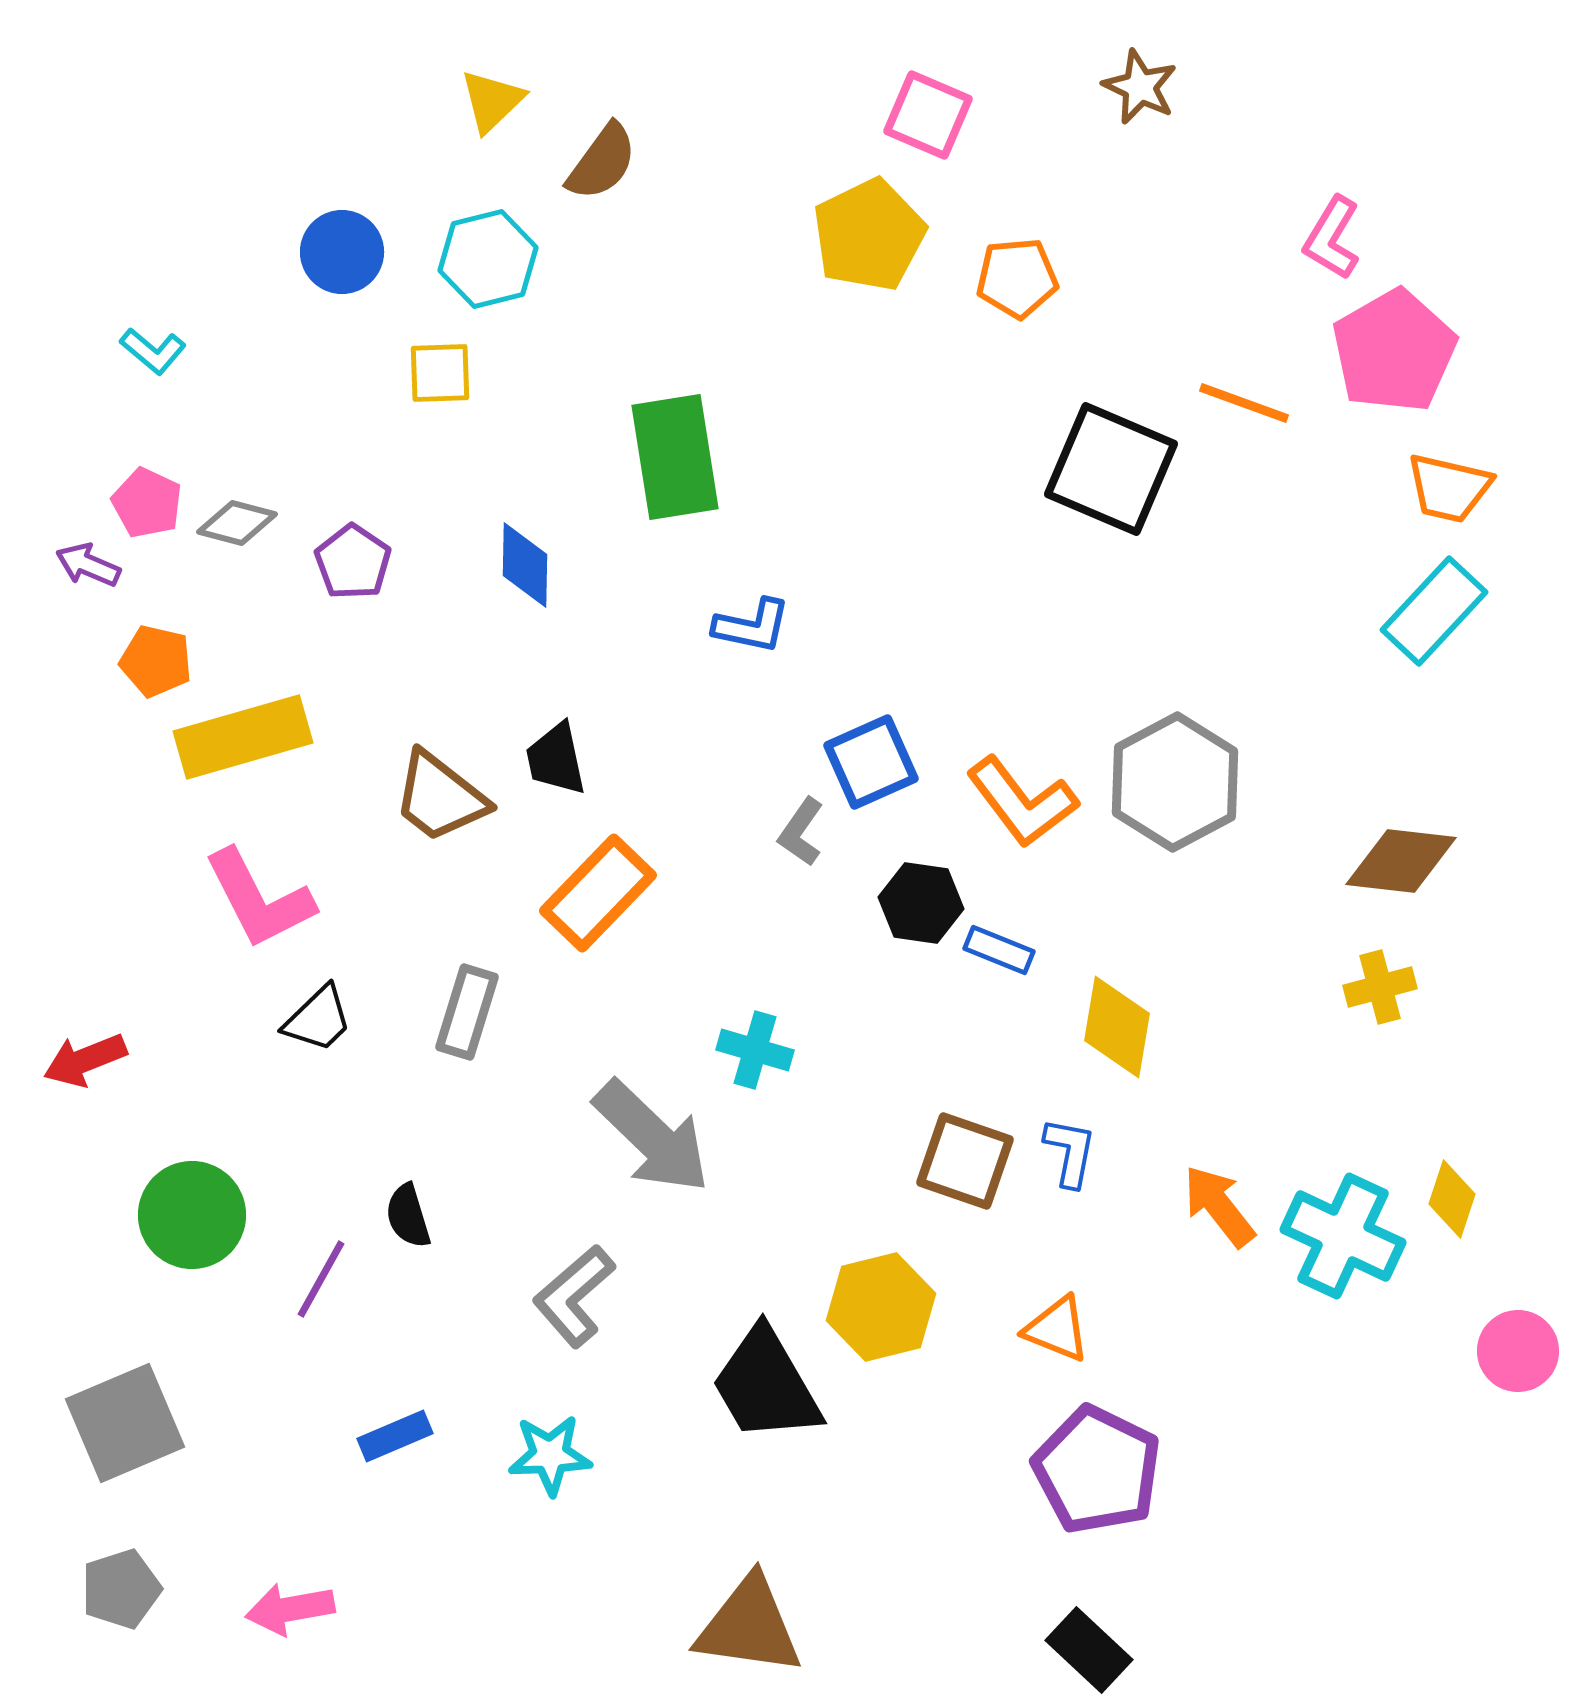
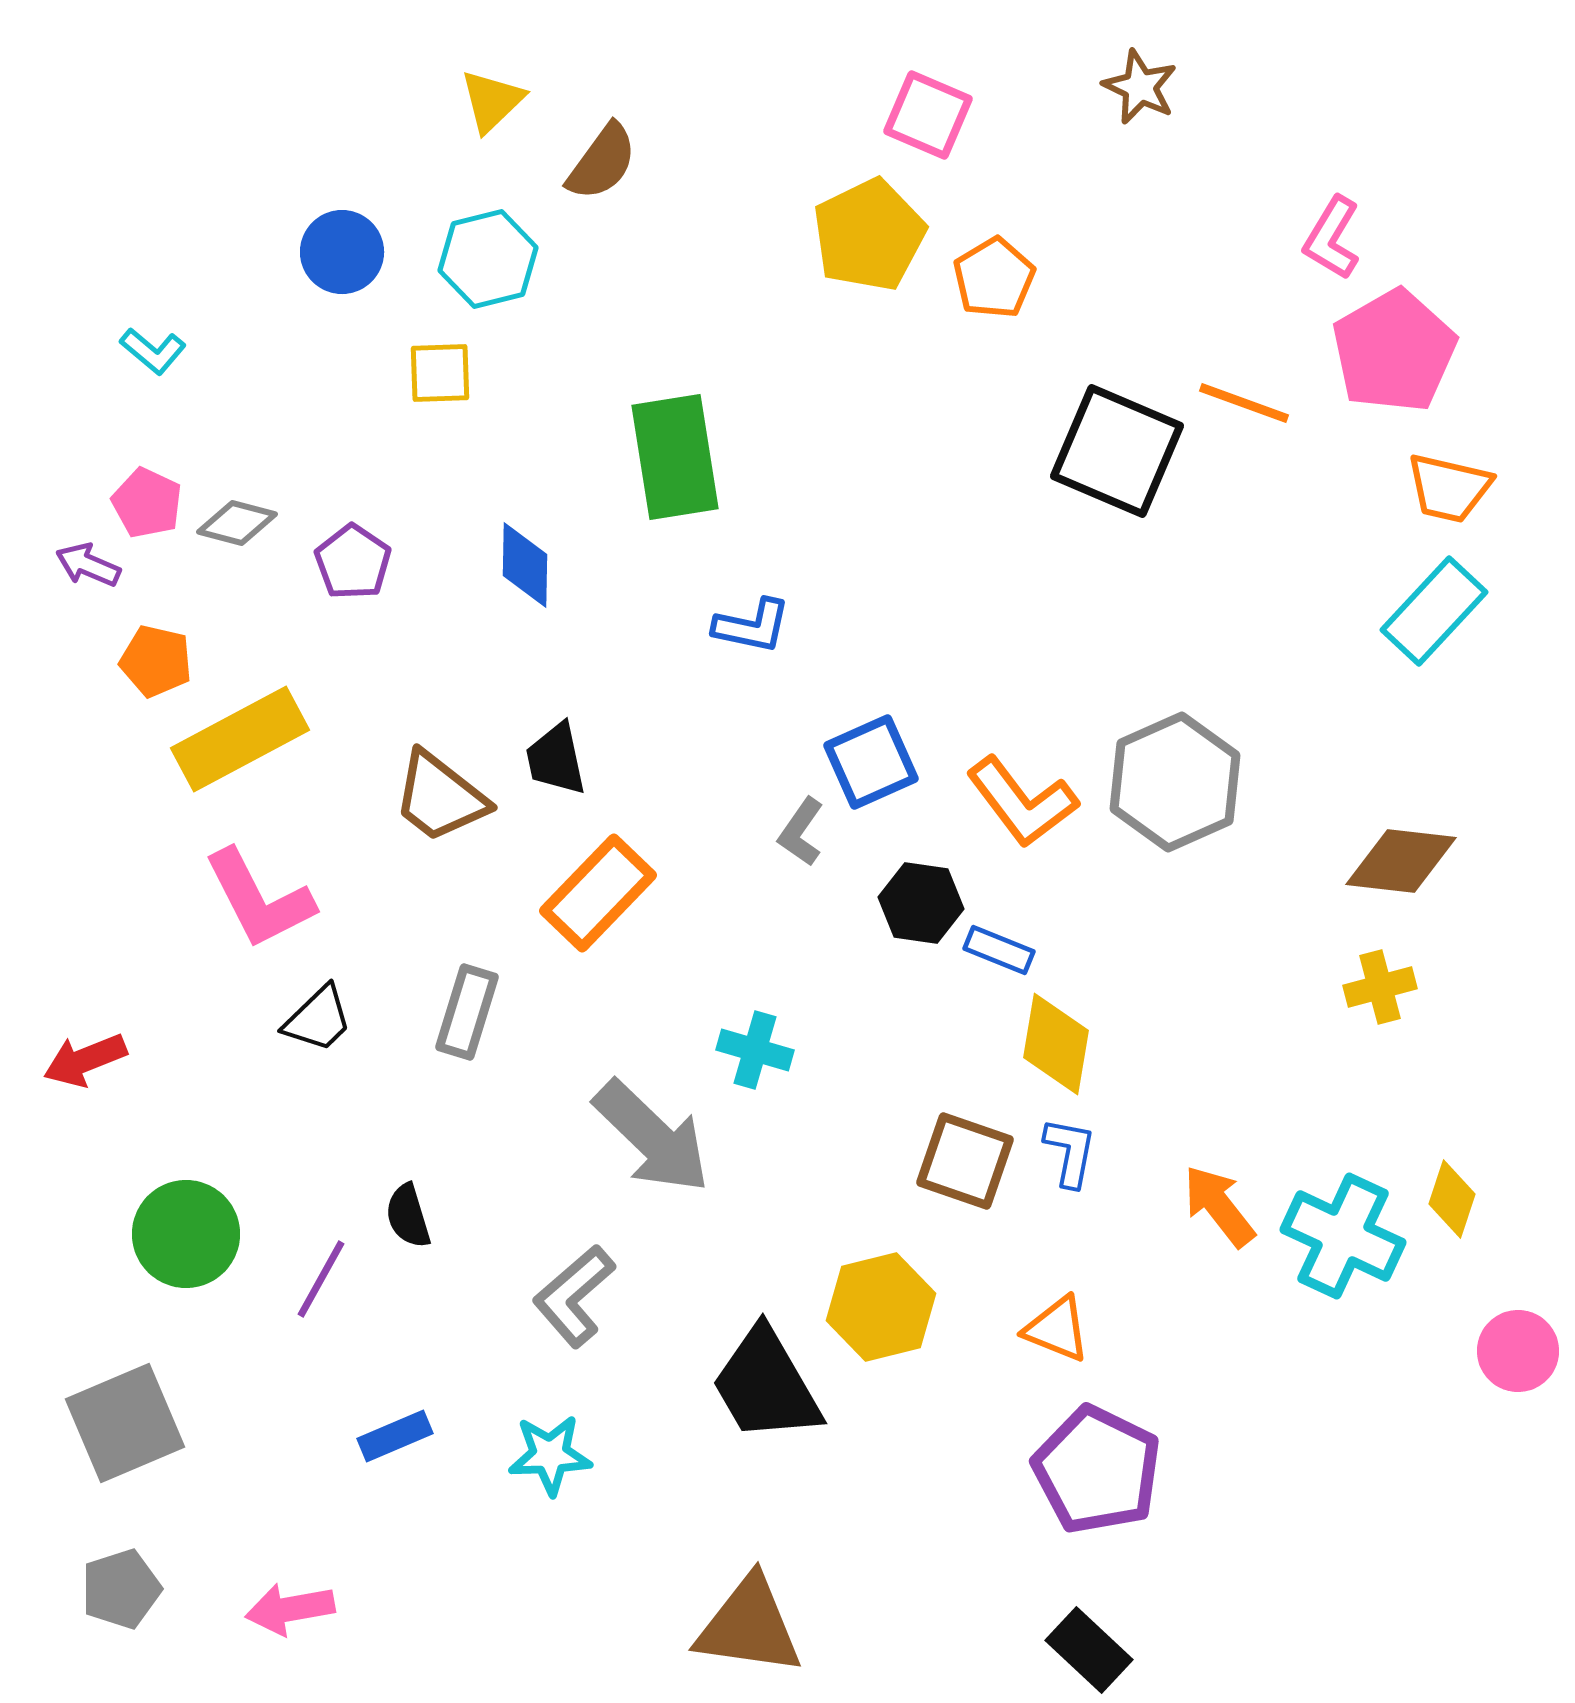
orange pentagon at (1017, 278): moved 23 px left; rotated 26 degrees counterclockwise
black square at (1111, 469): moved 6 px right, 18 px up
yellow rectangle at (243, 737): moved 3 px left, 2 px down; rotated 12 degrees counterclockwise
gray hexagon at (1175, 782): rotated 4 degrees clockwise
yellow diamond at (1117, 1027): moved 61 px left, 17 px down
green circle at (192, 1215): moved 6 px left, 19 px down
